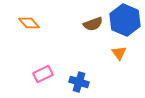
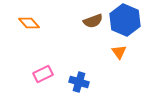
brown semicircle: moved 3 px up
orange triangle: moved 1 px up
